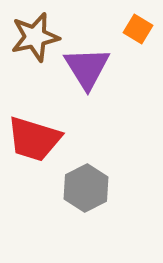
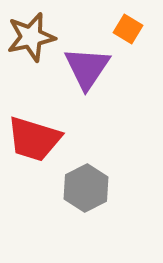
orange square: moved 10 px left
brown star: moved 4 px left
purple triangle: rotated 6 degrees clockwise
